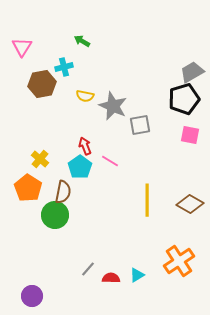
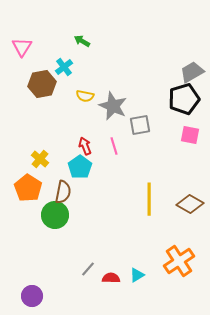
cyan cross: rotated 24 degrees counterclockwise
pink line: moved 4 px right, 15 px up; rotated 42 degrees clockwise
yellow line: moved 2 px right, 1 px up
